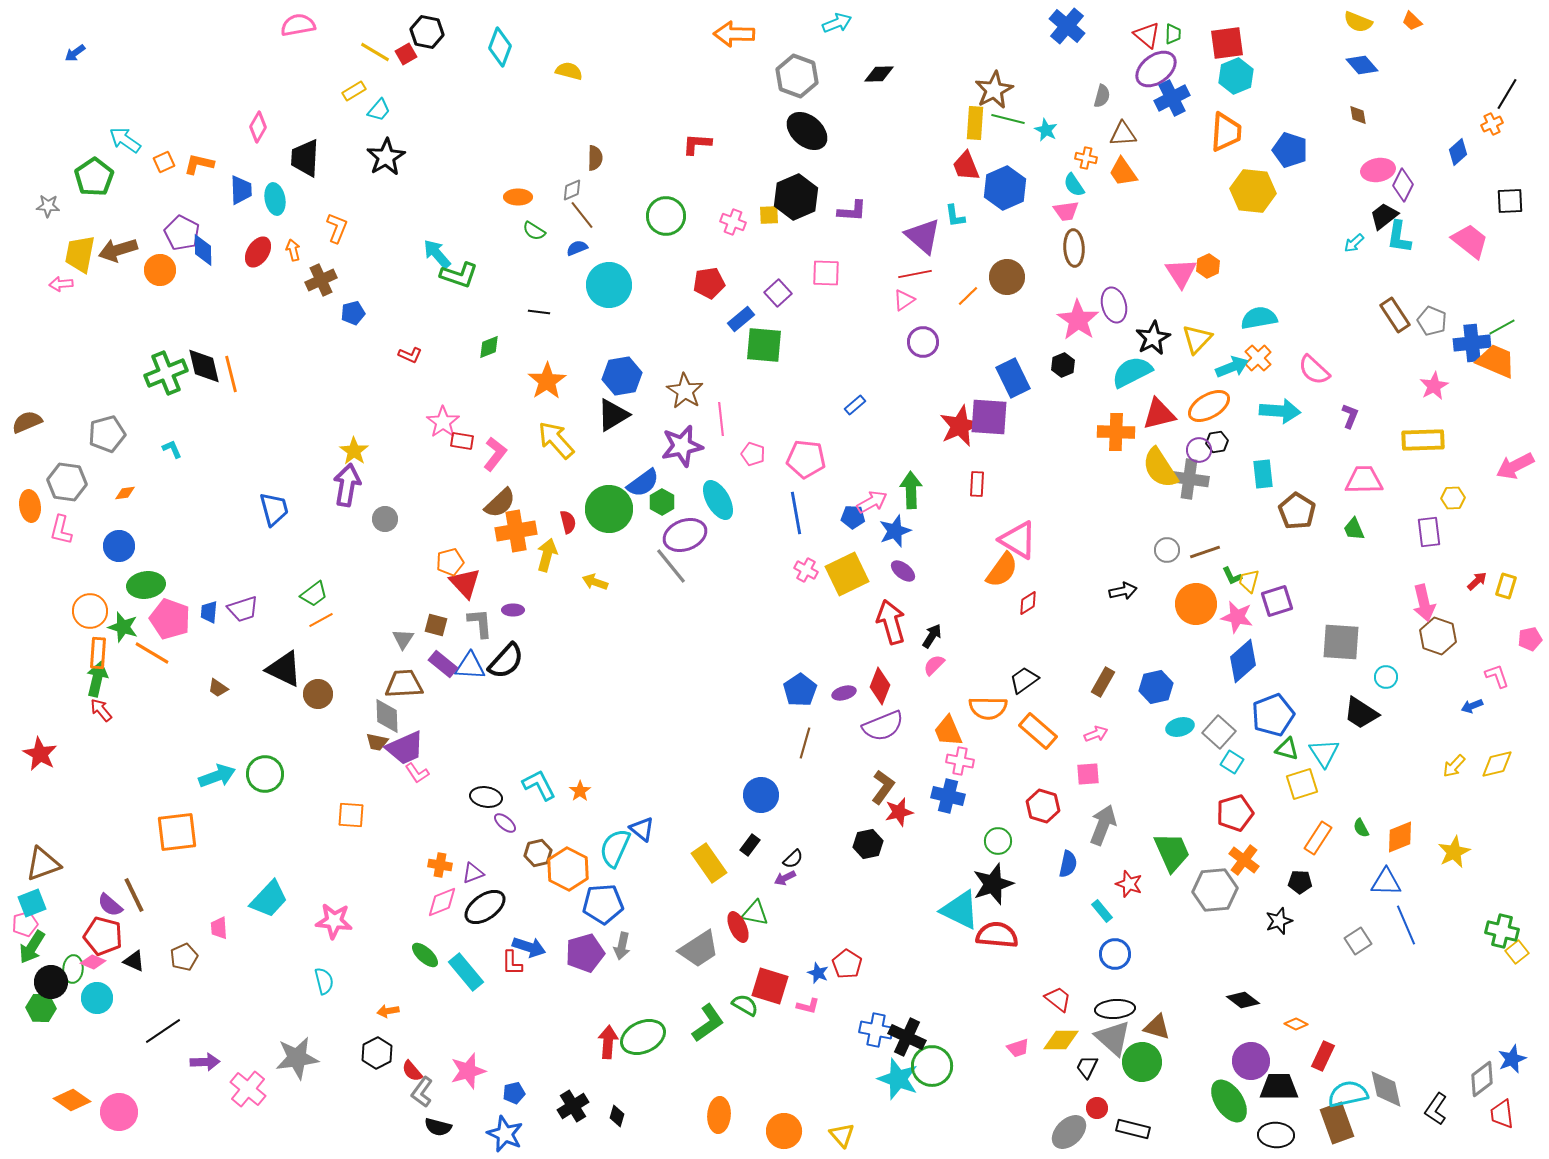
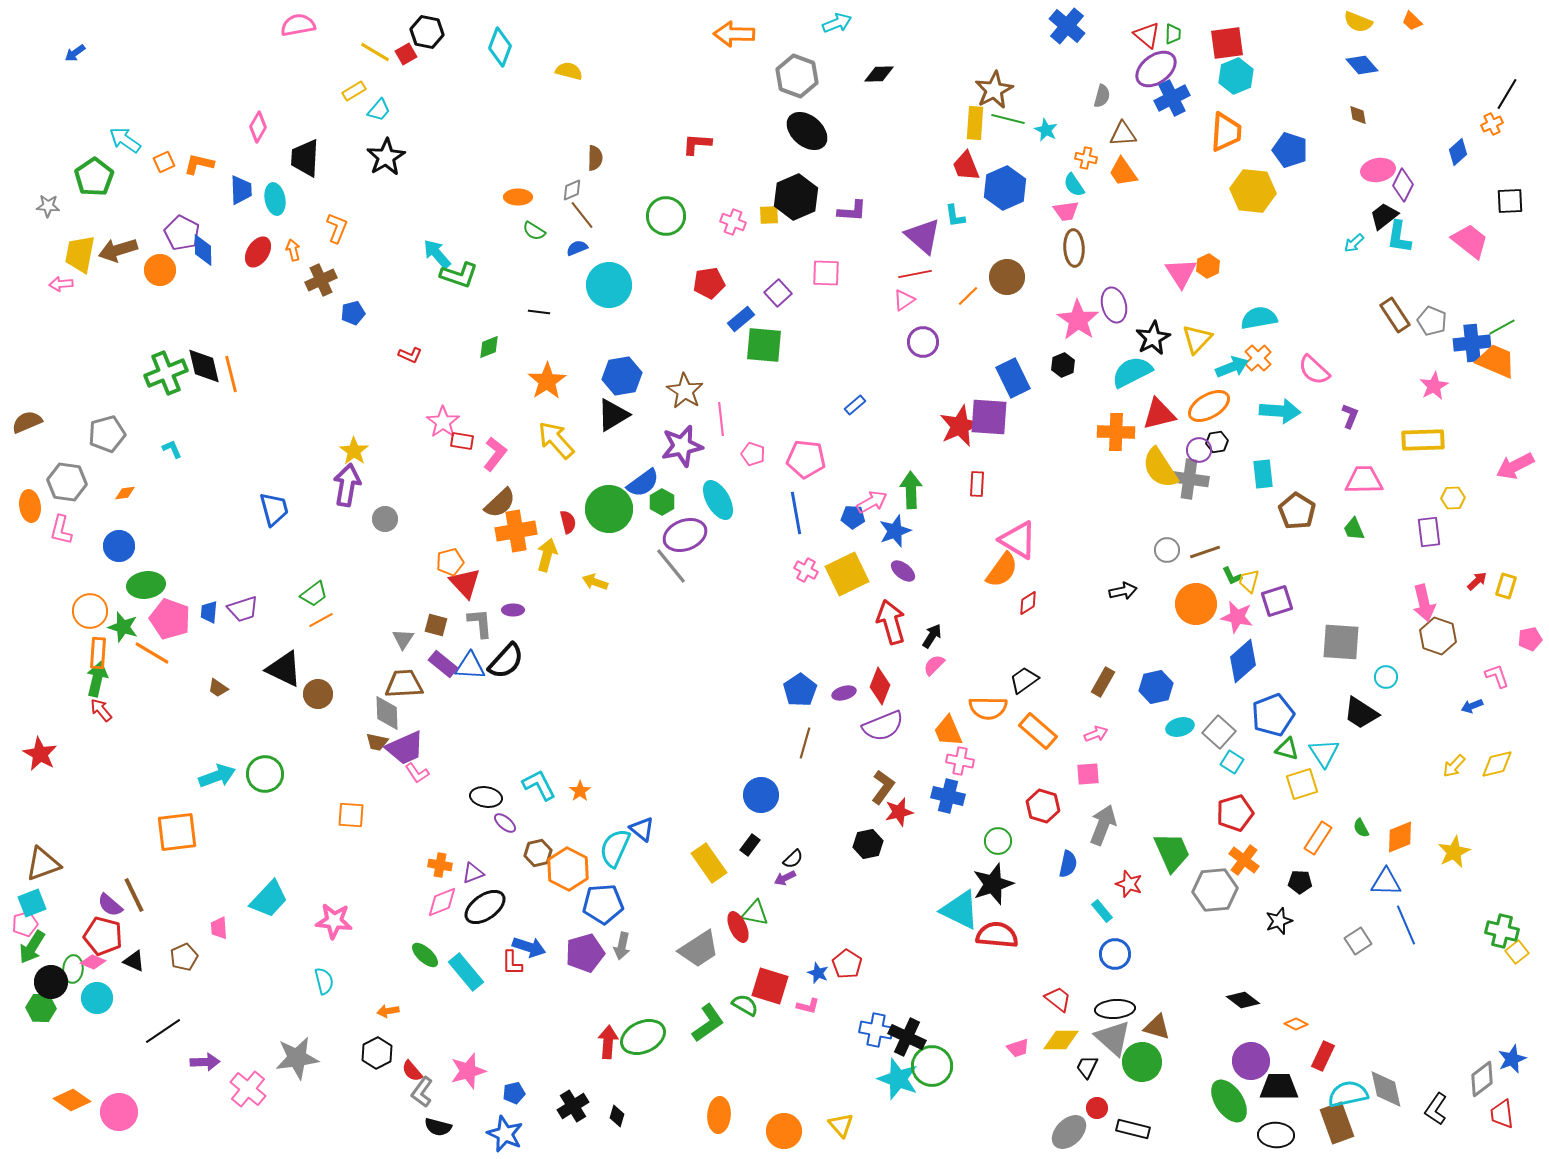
gray diamond at (387, 716): moved 3 px up
yellow triangle at (842, 1135): moved 1 px left, 10 px up
